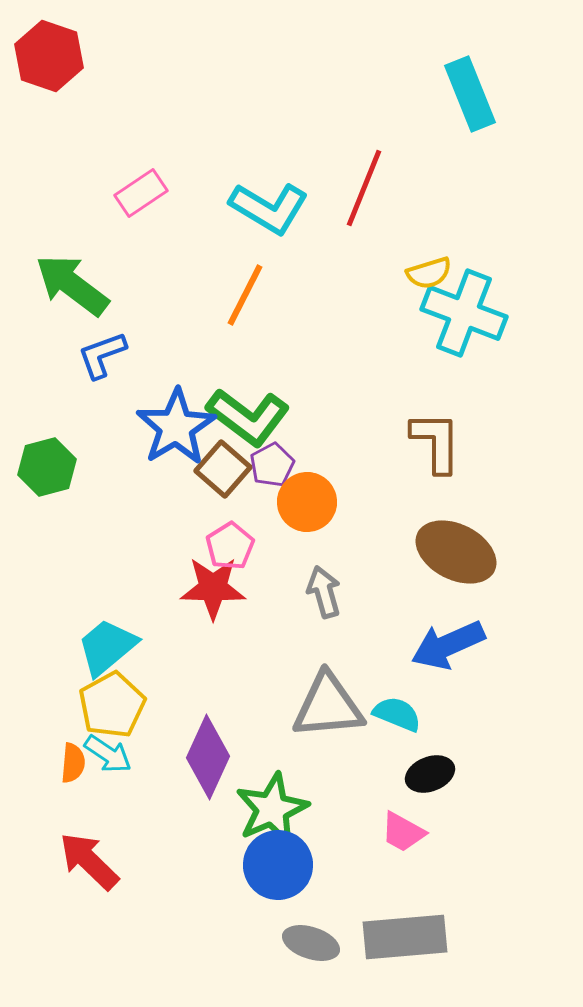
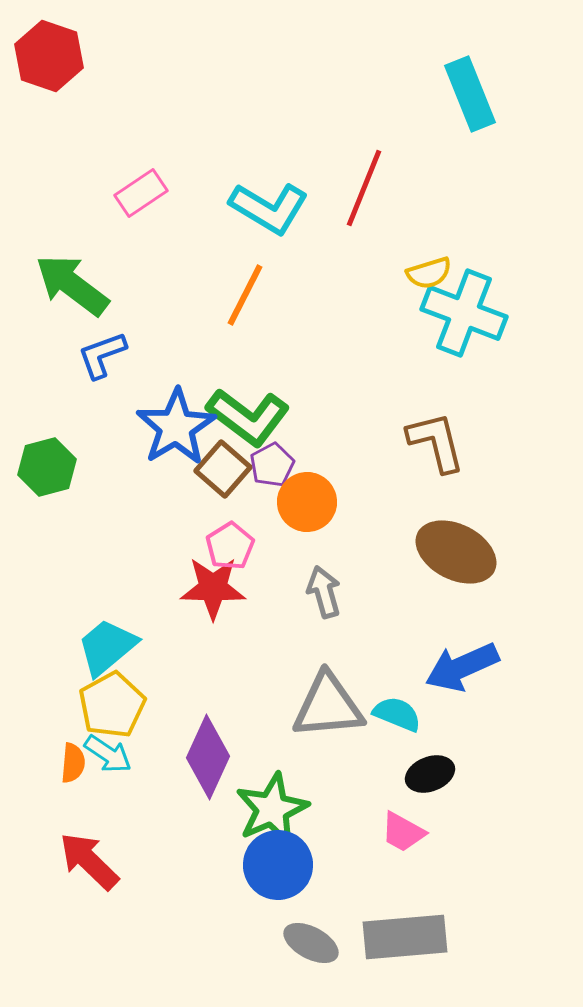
brown L-shape: rotated 14 degrees counterclockwise
blue arrow: moved 14 px right, 22 px down
gray ellipse: rotated 10 degrees clockwise
